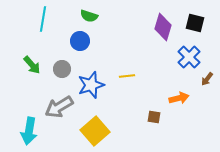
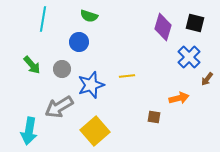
blue circle: moved 1 px left, 1 px down
